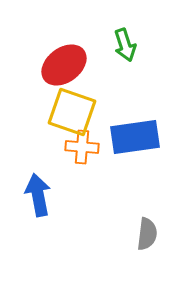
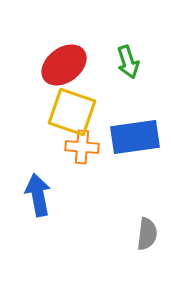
green arrow: moved 3 px right, 17 px down
